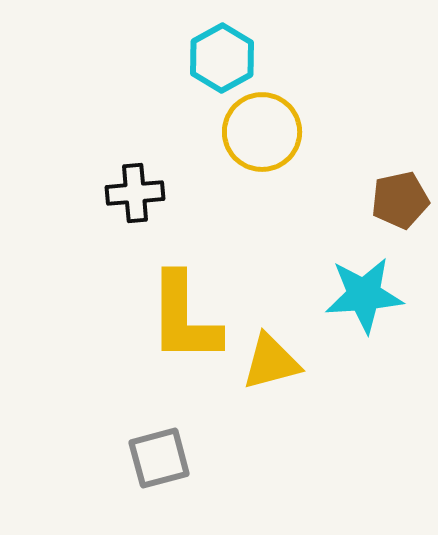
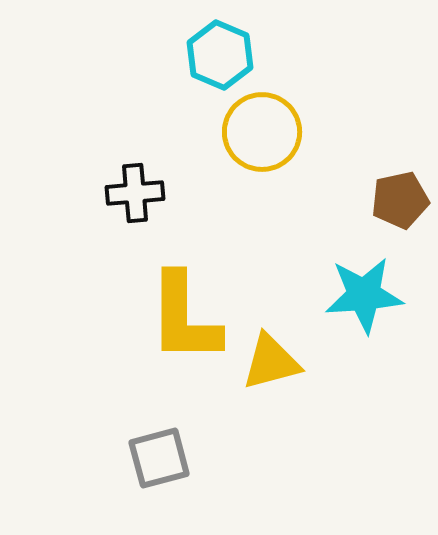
cyan hexagon: moved 2 px left, 3 px up; rotated 8 degrees counterclockwise
